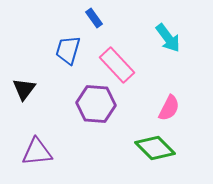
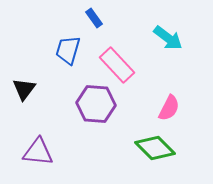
cyan arrow: rotated 16 degrees counterclockwise
purple triangle: moved 1 px right; rotated 12 degrees clockwise
